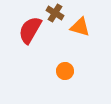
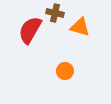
brown cross: rotated 18 degrees counterclockwise
